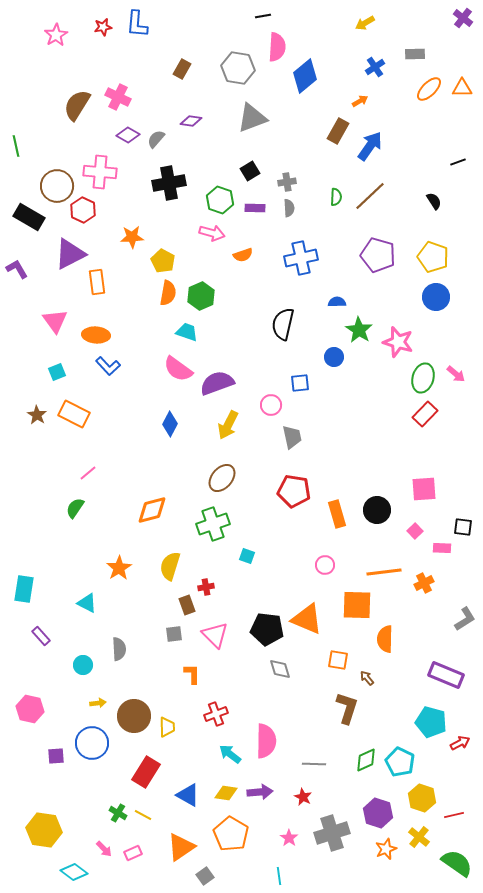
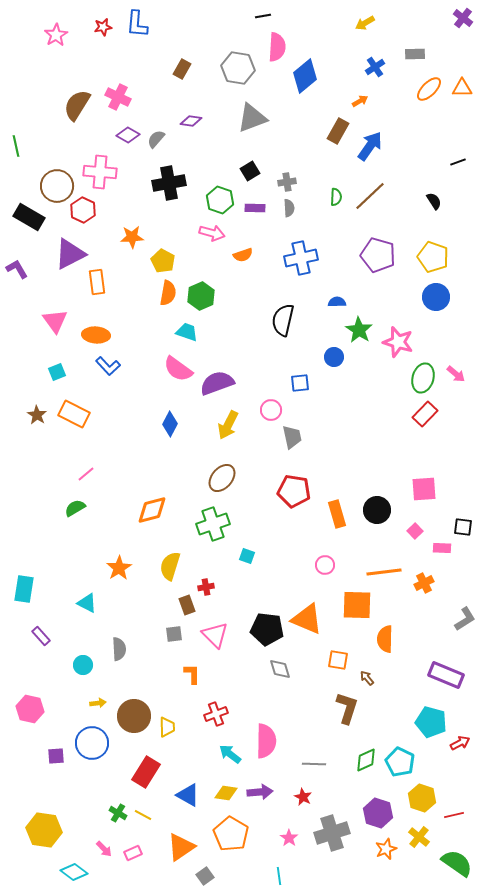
black semicircle at (283, 324): moved 4 px up
pink circle at (271, 405): moved 5 px down
pink line at (88, 473): moved 2 px left, 1 px down
green semicircle at (75, 508): rotated 25 degrees clockwise
